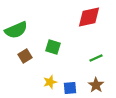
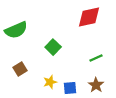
green square: rotated 28 degrees clockwise
brown square: moved 5 px left, 13 px down
